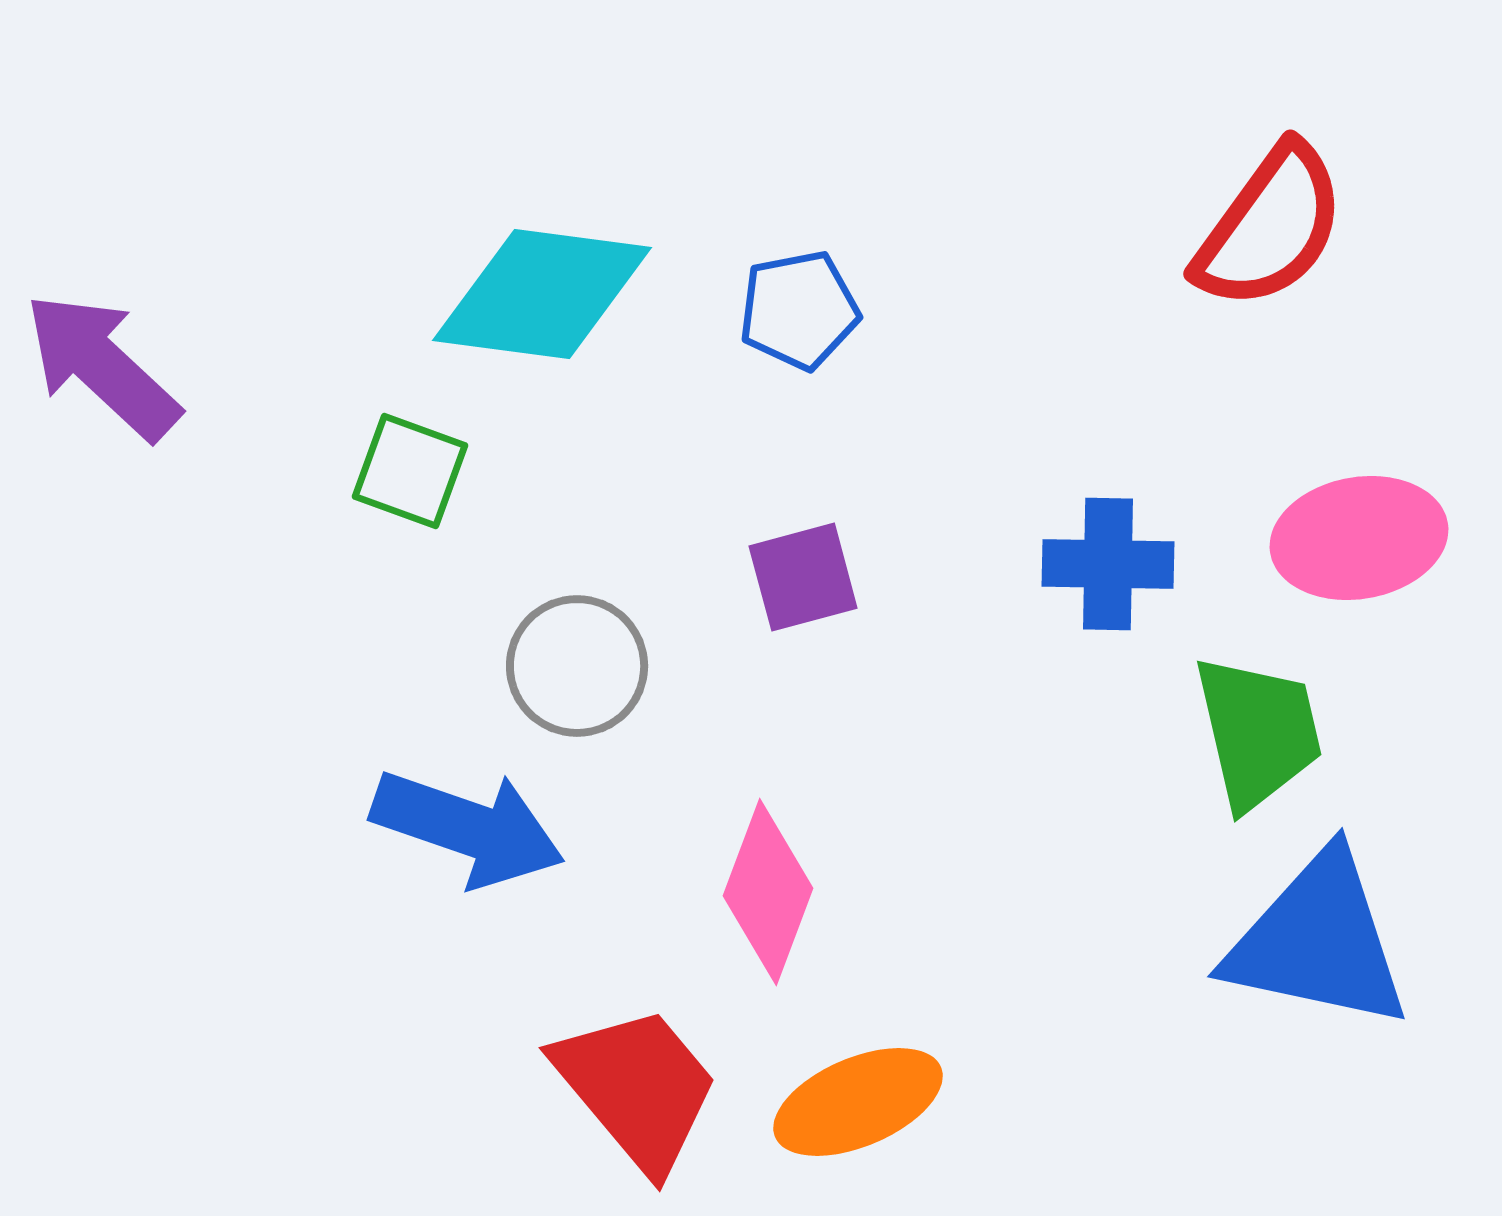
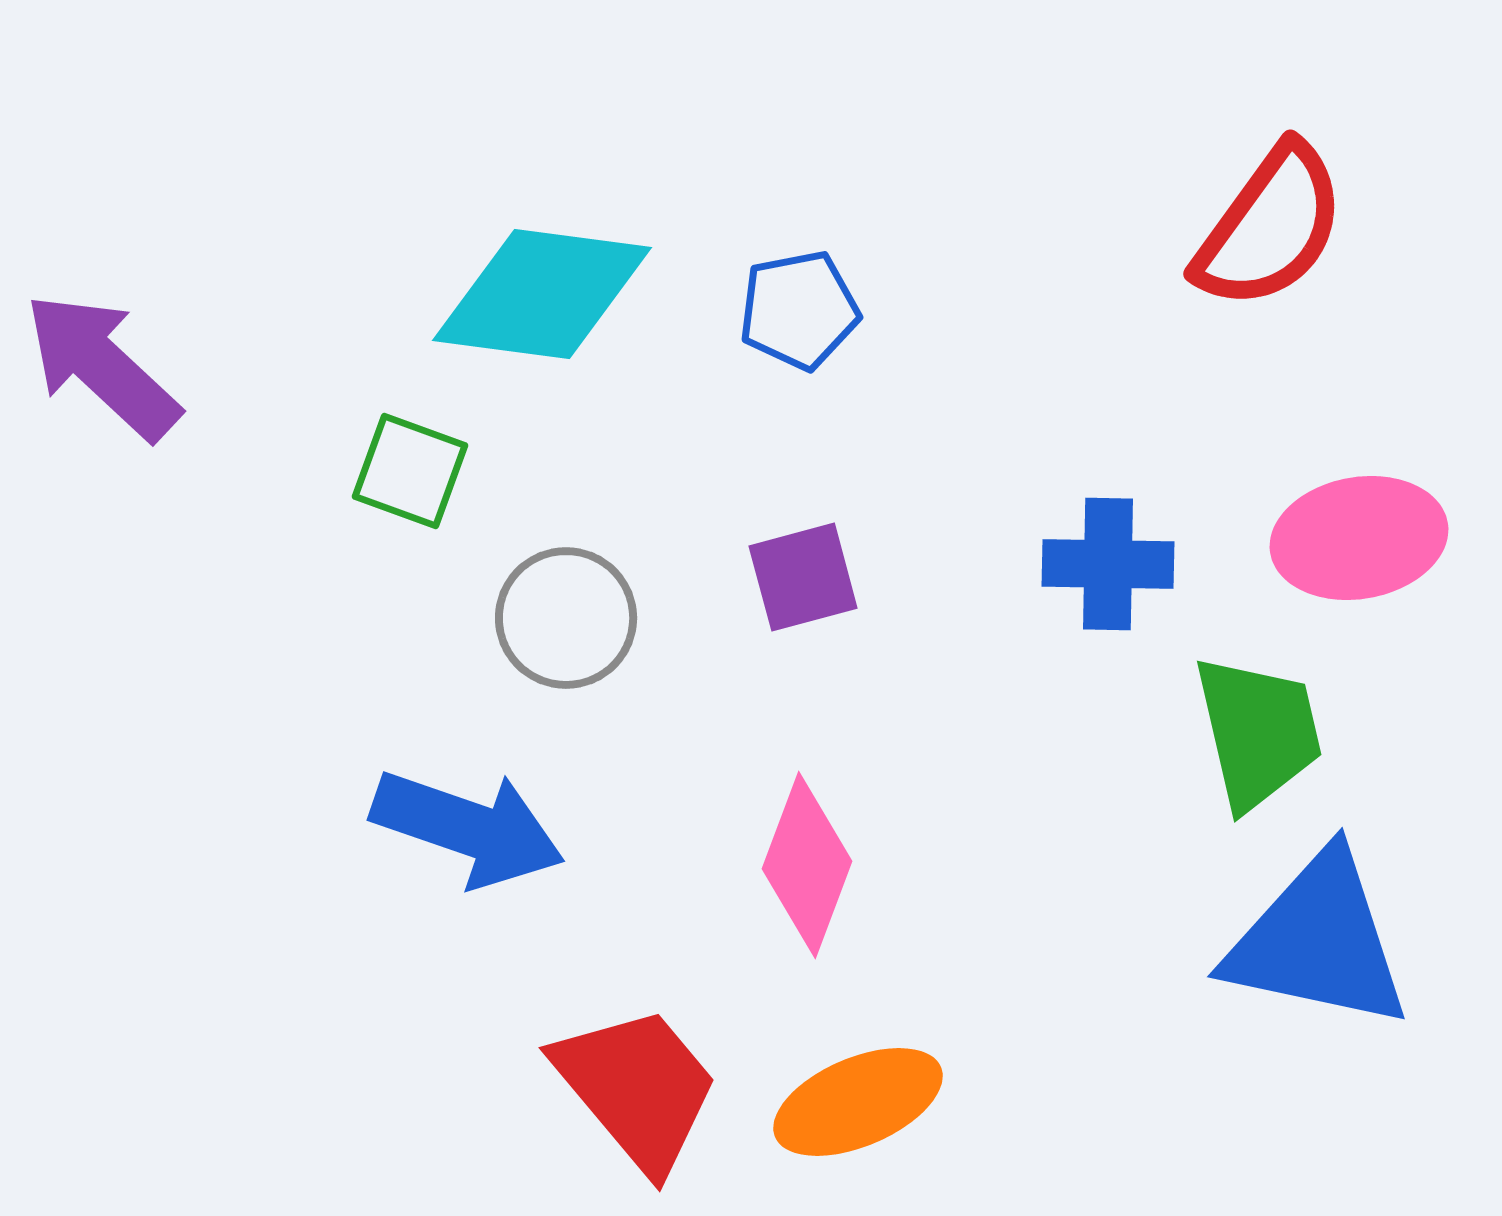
gray circle: moved 11 px left, 48 px up
pink diamond: moved 39 px right, 27 px up
